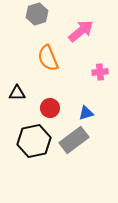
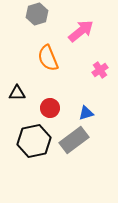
pink cross: moved 2 px up; rotated 28 degrees counterclockwise
